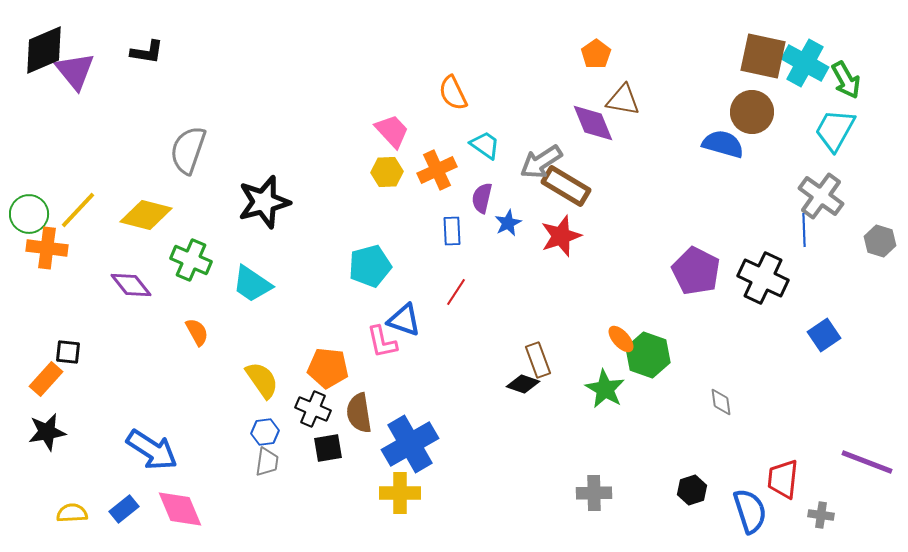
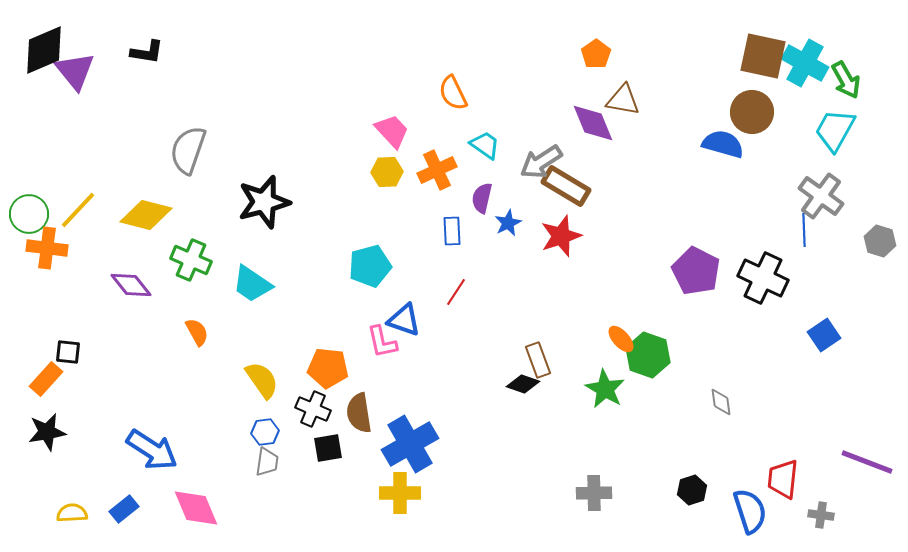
pink diamond at (180, 509): moved 16 px right, 1 px up
